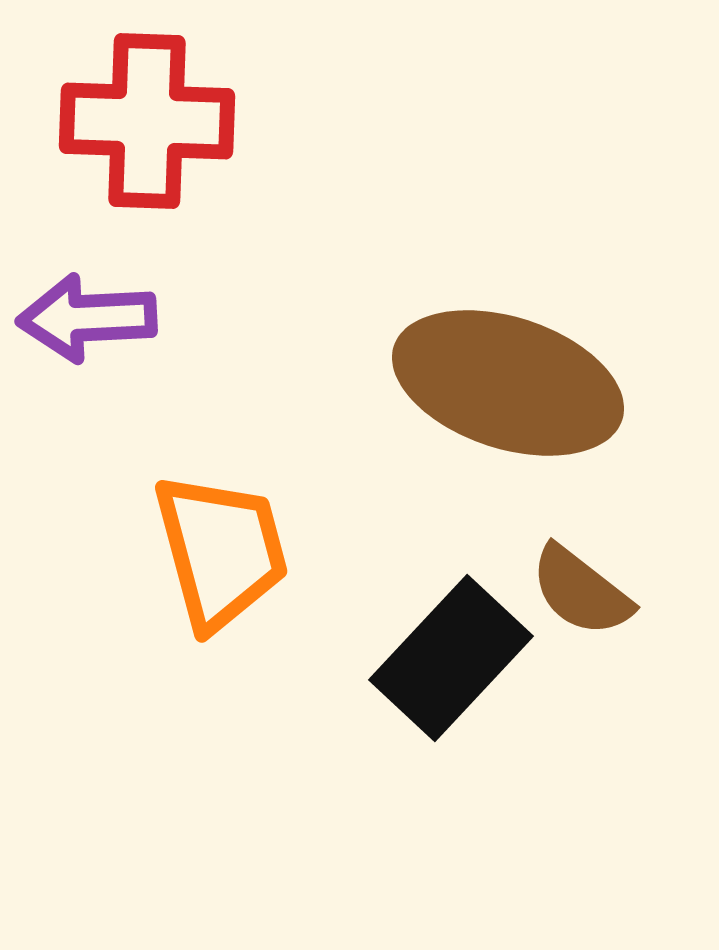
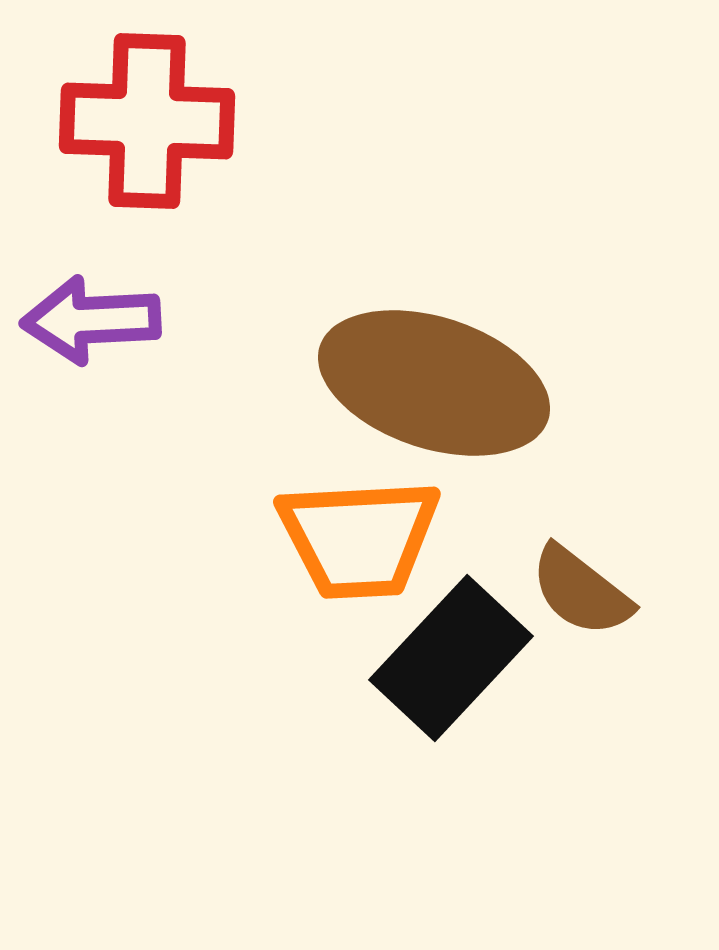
purple arrow: moved 4 px right, 2 px down
brown ellipse: moved 74 px left
orange trapezoid: moved 138 px right, 13 px up; rotated 102 degrees clockwise
